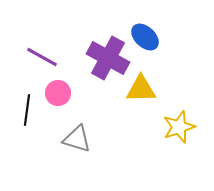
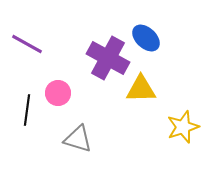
blue ellipse: moved 1 px right, 1 px down
purple line: moved 15 px left, 13 px up
yellow star: moved 4 px right
gray triangle: moved 1 px right
